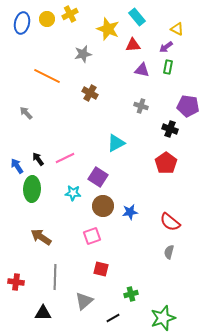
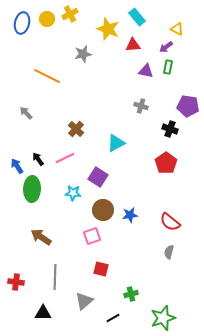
purple triangle: moved 4 px right, 1 px down
brown cross: moved 14 px left, 36 px down; rotated 14 degrees clockwise
brown circle: moved 4 px down
blue star: moved 3 px down
